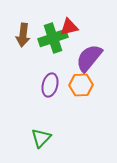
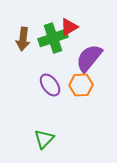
red triangle: rotated 18 degrees counterclockwise
brown arrow: moved 4 px down
purple ellipse: rotated 50 degrees counterclockwise
green triangle: moved 3 px right, 1 px down
